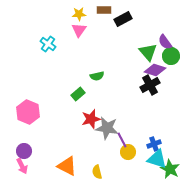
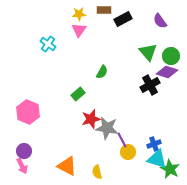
purple semicircle: moved 5 px left, 21 px up
purple diamond: moved 12 px right, 2 px down
green semicircle: moved 5 px right, 4 px up; rotated 48 degrees counterclockwise
